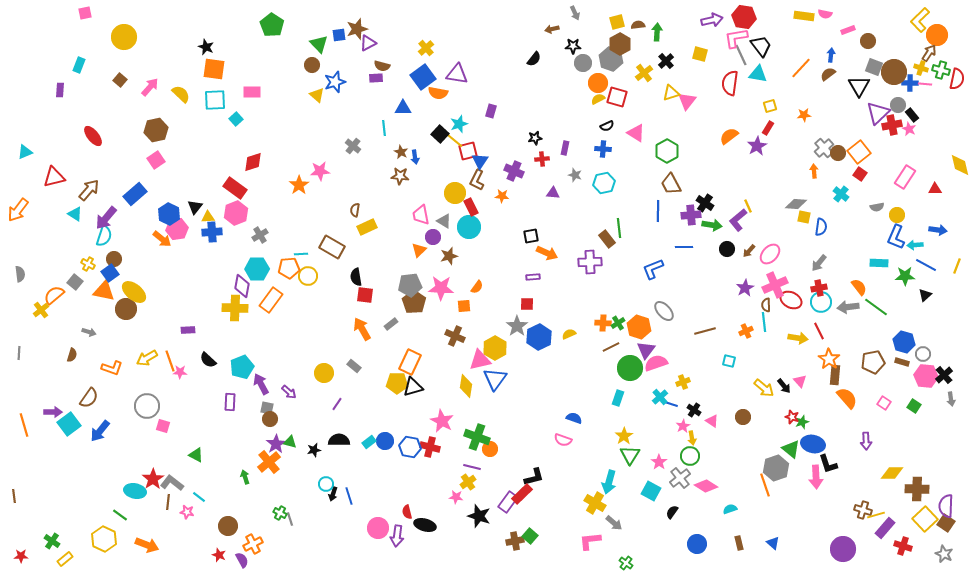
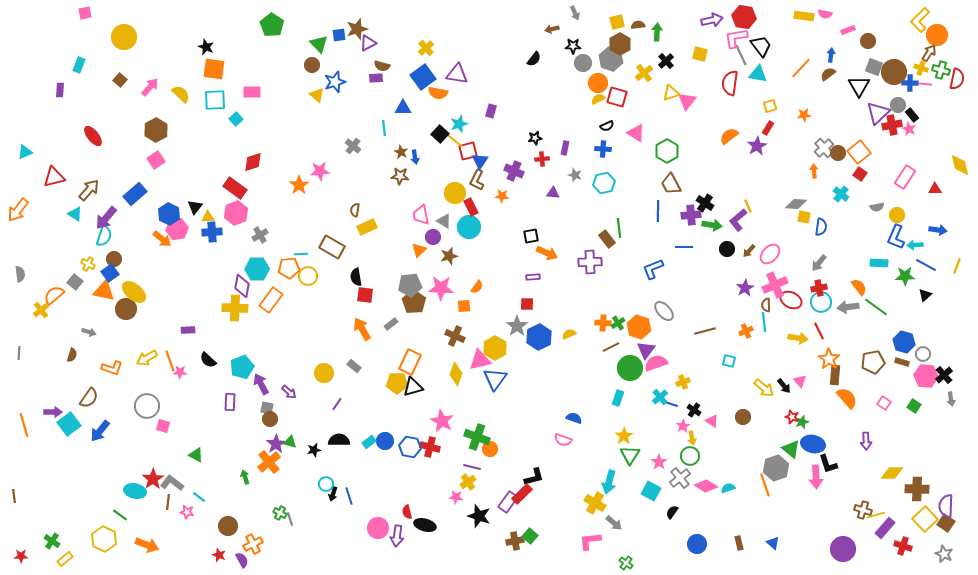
brown hexagon at (156, 130): rotated 15 degrees counterclockwise
yellow diamond at (466, 386): moved 10 px left, 12 px up; rotated 10 degrees clockwise
cyan semicircle at (730, 509): moved 2 px left, 21 px up
